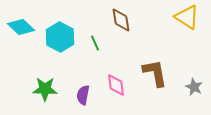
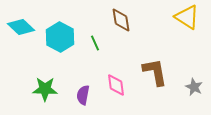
brown L-shape: moved 1 px up
